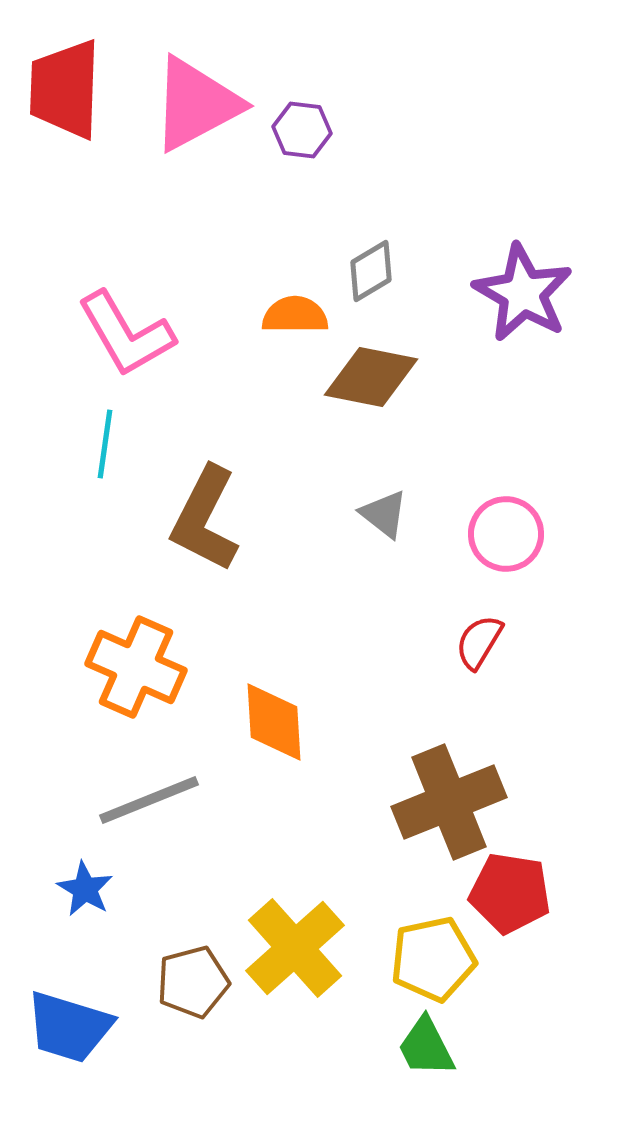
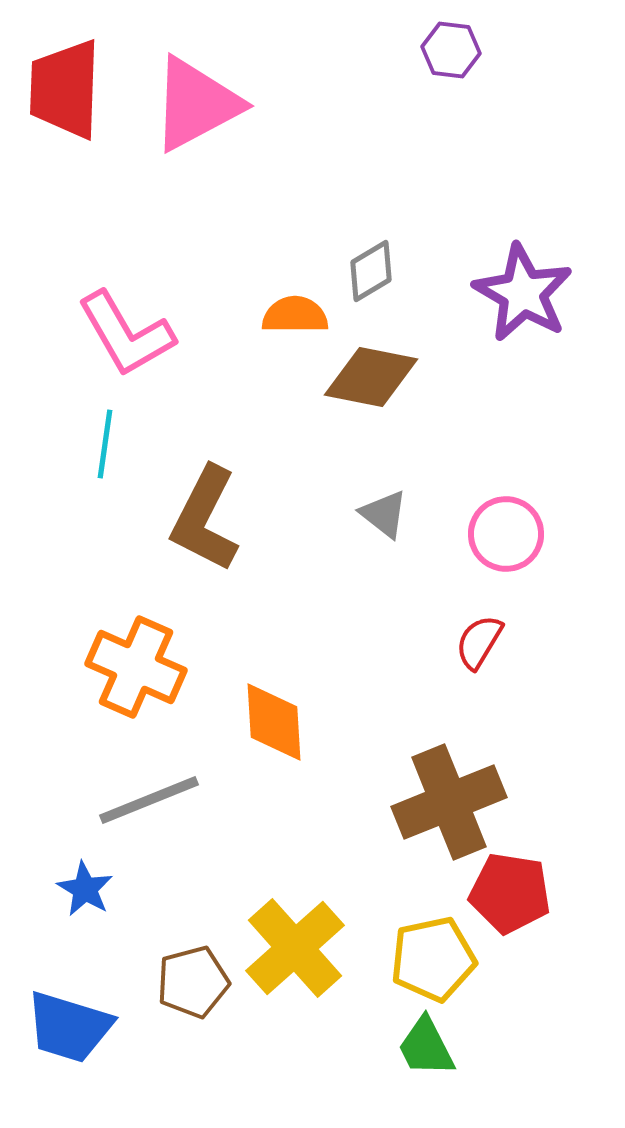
purple hexagon: moved 149 px right, 80 px up
